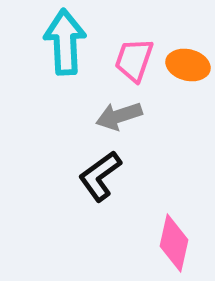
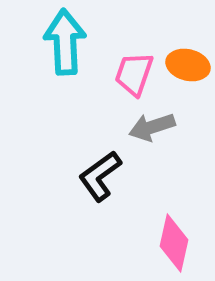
pink trapezoid: moved 14 px down
gray arrow: moved 33 px right, 11 px down
